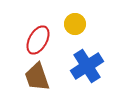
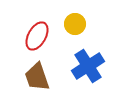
red ellipse: moved 1 px left, 4 px up
blue cross: moved 1 px right
